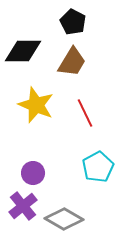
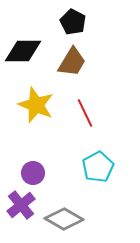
purple cross: moved 2 px left, 1 px up
